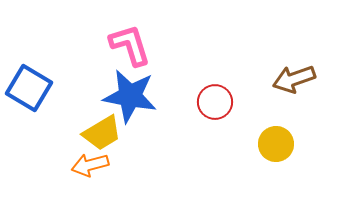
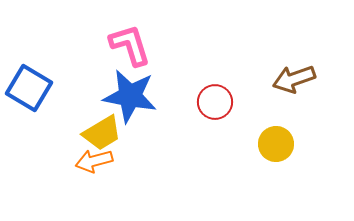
orange arrow: moved 4 px right, 4 px up
